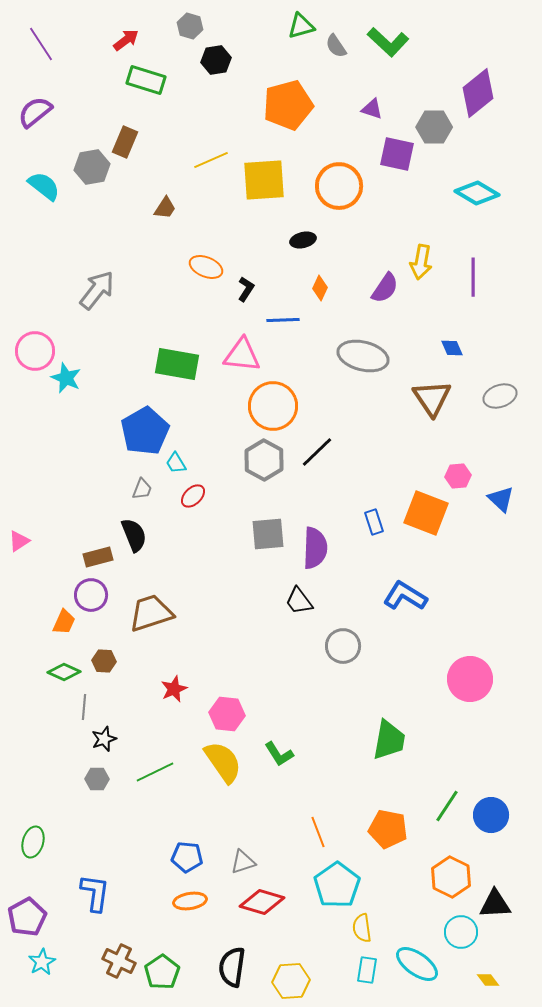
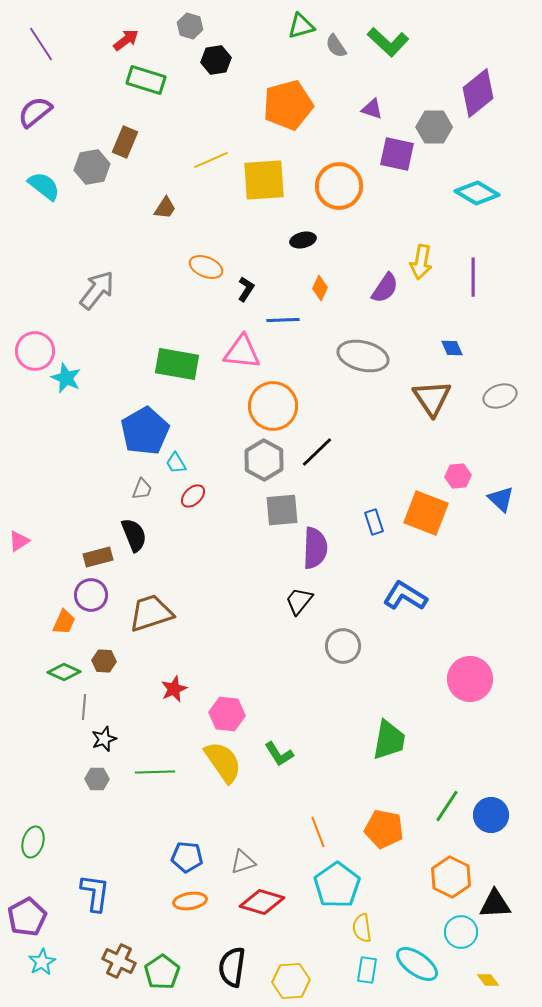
pink triangle at (242, 355): moved 3 px up
gray square at (268, 534): moved 14 px right, 24 px up
black trapezoid at (299, 601): rotated 76 degrees clockwise
green line at (155, 772): rotated 24 degrees clockwise
orange pentagon at (388, 829): moved 4 px left
